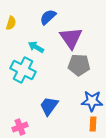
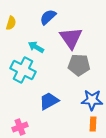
blue star: moved 1 px up
blue trapezoid: moved 5 px up; rotated 25 degrees clockwise
